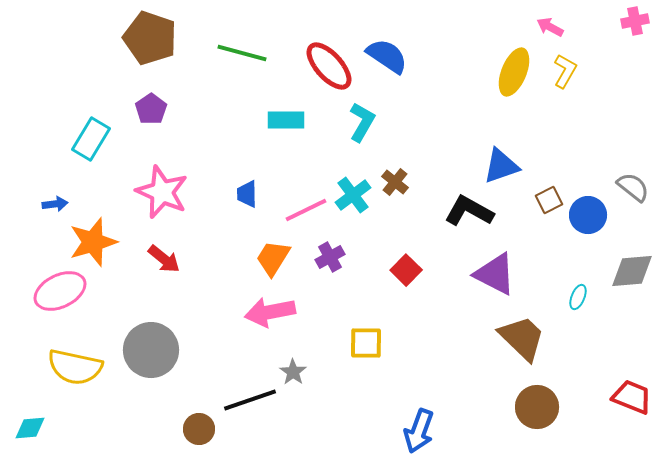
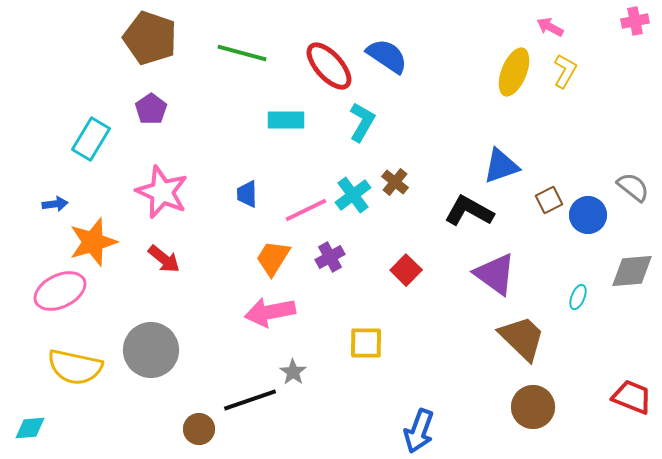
purple triangle at (495, 274): rotated 9 degrees clockwise
brown circle at (537, 407): moved 4 px left
